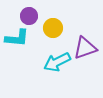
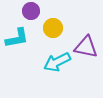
purple circle: moved 2 px right, 5 px up
cyan L-shape: rotated 15 degrees counterclockwise
purple triangle: moved 1 px right, 1 px up; rotated 30 degrees clockwise
